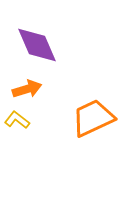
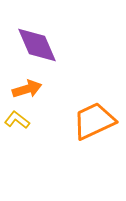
orange trapezoid: moved 1 px right, 3 px down
